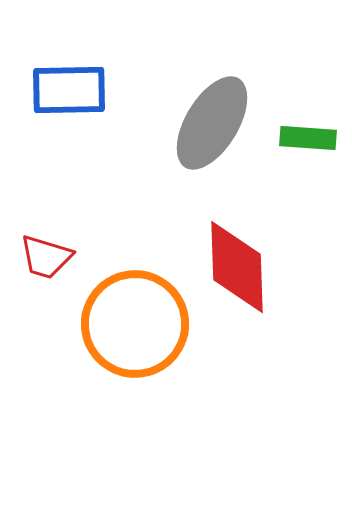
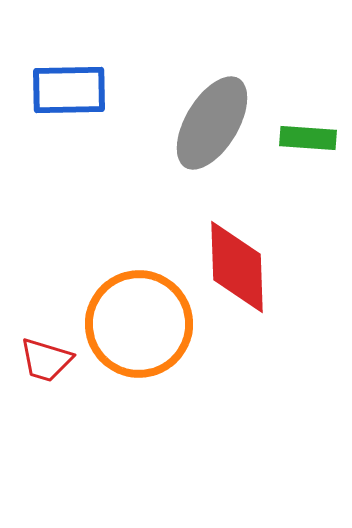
red trapezoid: moved 103 px down
orange circle: moved 4 px right
